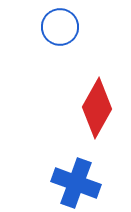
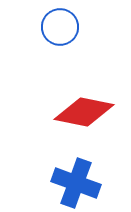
red diamond: moved 13 px left, 4 px down; rotated 72 degrees clockwise
